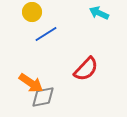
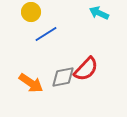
yellow circle: moved 1 px left
gray diamond: moved 20 px right, 20 px up
